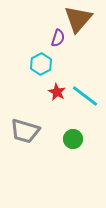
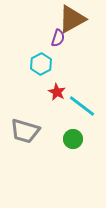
brown triangle: moved 6 px left; rotated 20 degrees clockwise
cyan line: moved 3 px left, 10 px down
